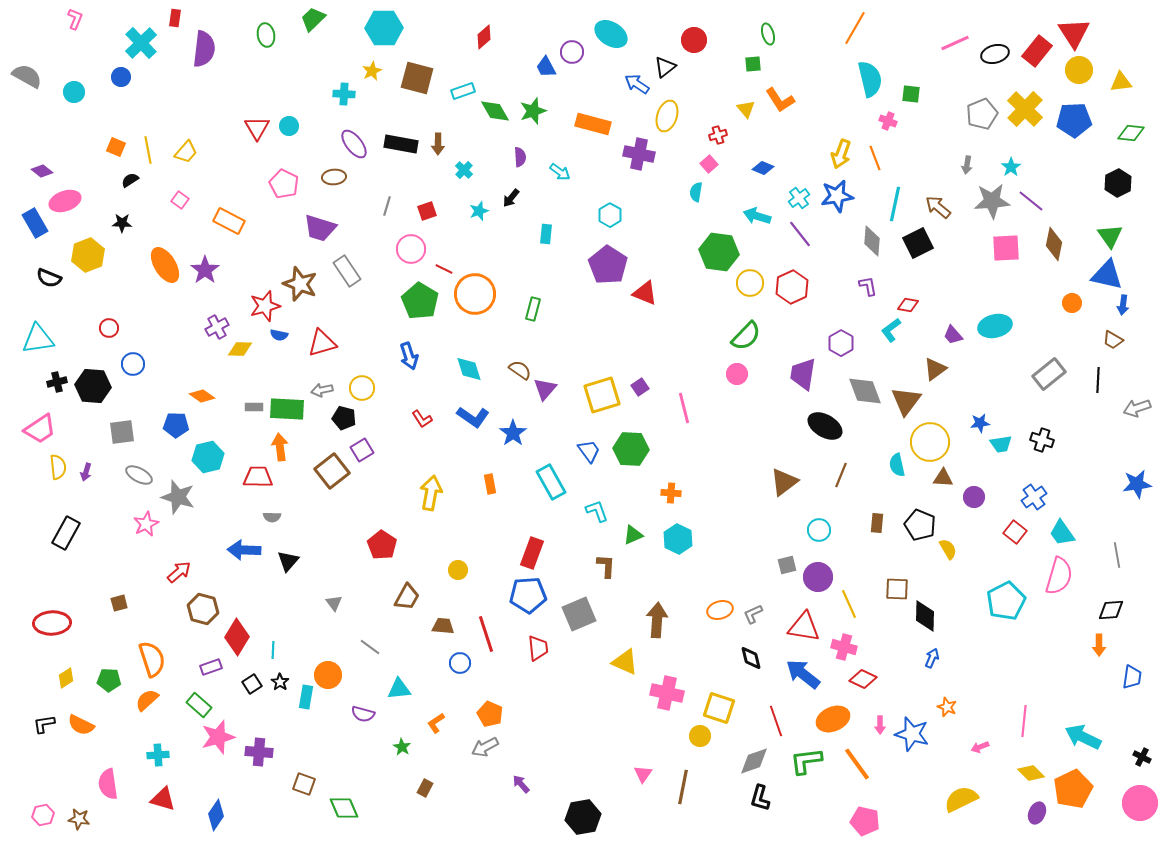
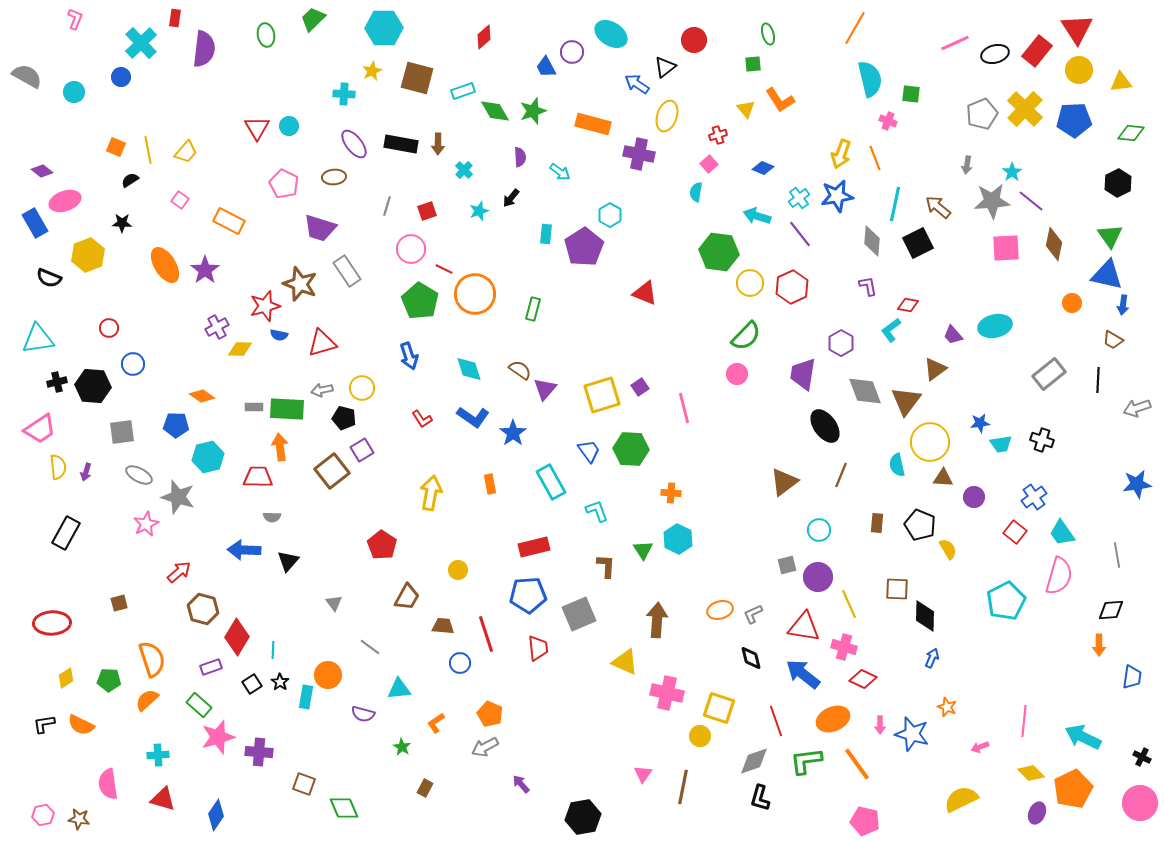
red triangle at (1074, 33): moved 3 px right, 4 px up
cyan star at (1011, 167): moved 1 px right, 5 px down
purple pentagon at (608, 265): moved 24 px left, 18 px up; rotated 6 degrees clockwise
black ellipse at (825, 426): rotated 24 degrees clockwise
green triangle at (633, 535): moved 10 px right, 15 px down; rotated 40 degrees counterclockwise
red rectangle at (532, 553): moved 2 px right, 6 px up; rotated 56 degrees clockwise
